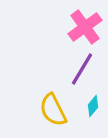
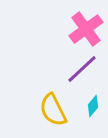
pink cross: moved 1 px right, 2 px down
purple line: rotated 16 degrees clockwise
